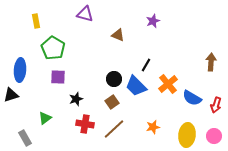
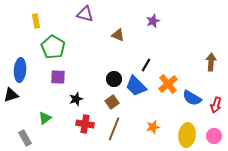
green pentagon: moved 1 px up
brown line: rotated 25 degrees counterclockwise
